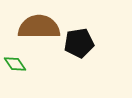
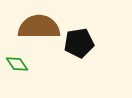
green diamond: moved 2 px right
